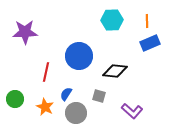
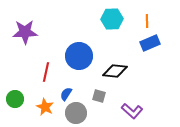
cyan hexagon: moved 1 px up
